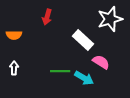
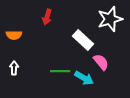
pink semicircle: rotated 18 degrees clockwise
